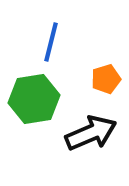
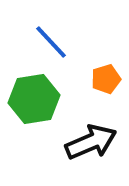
blue line: rotated 57 degrees counterclockwise
black arrow: moved 9 px down
